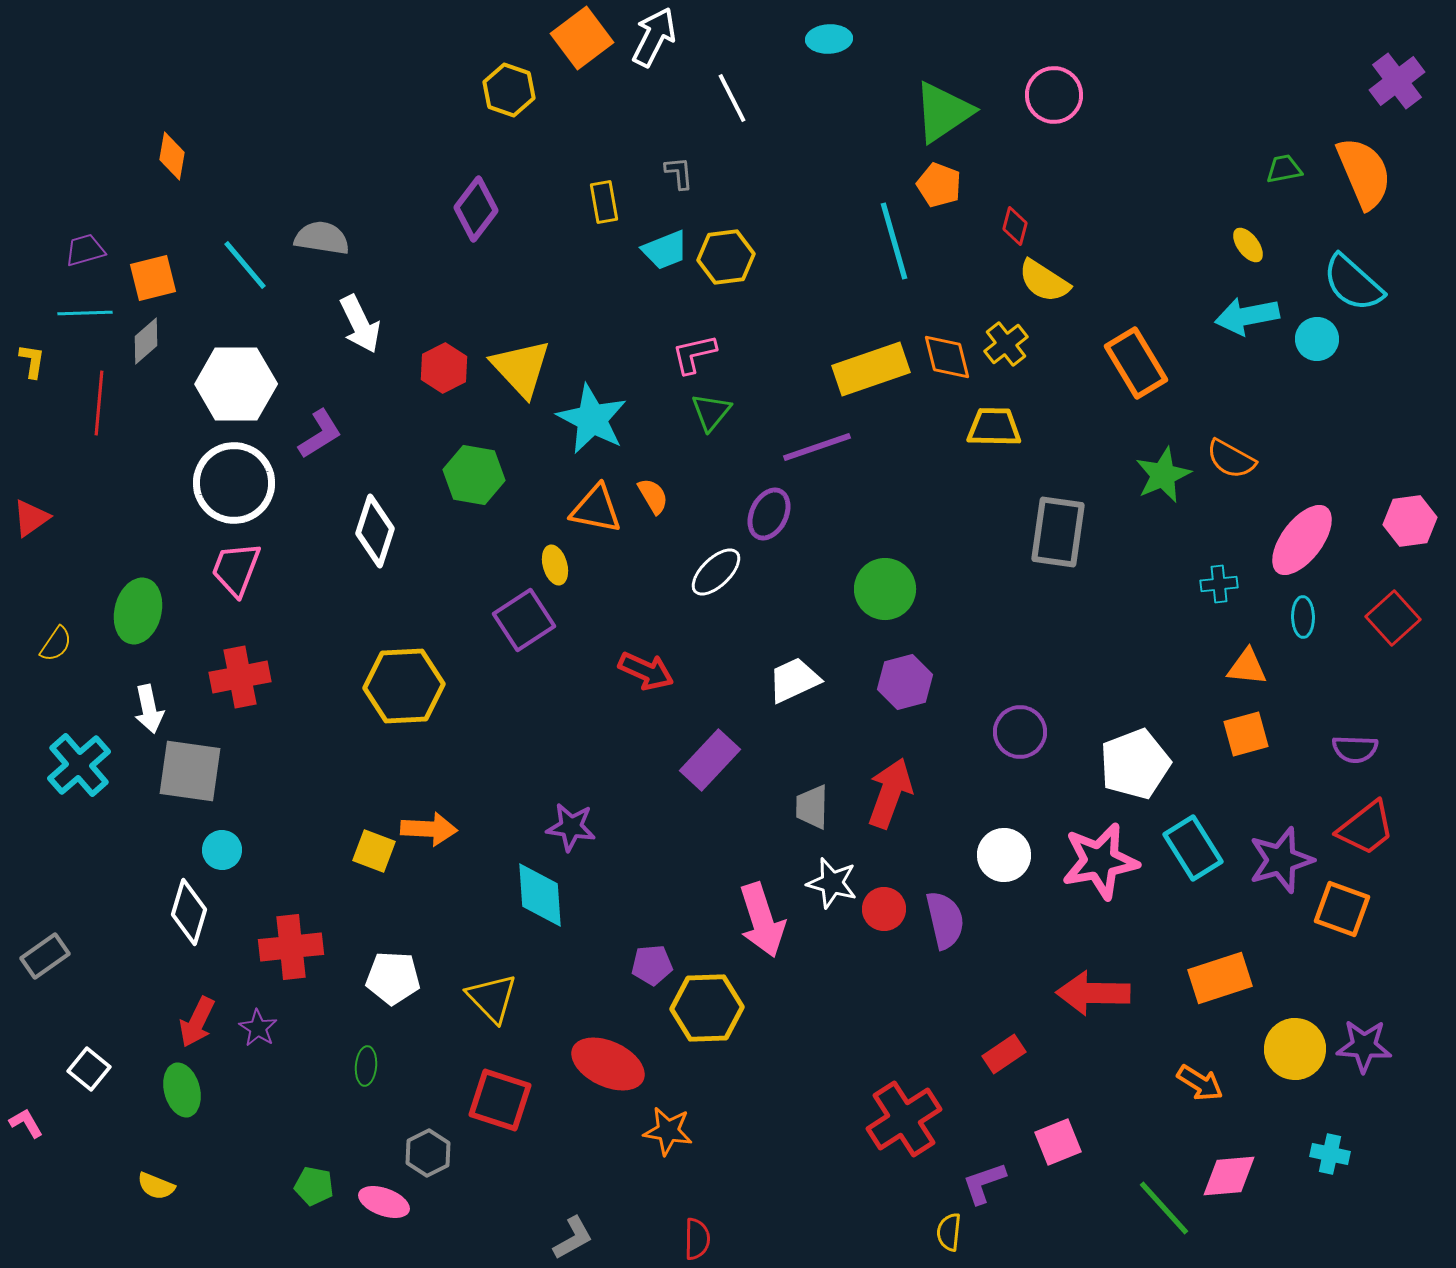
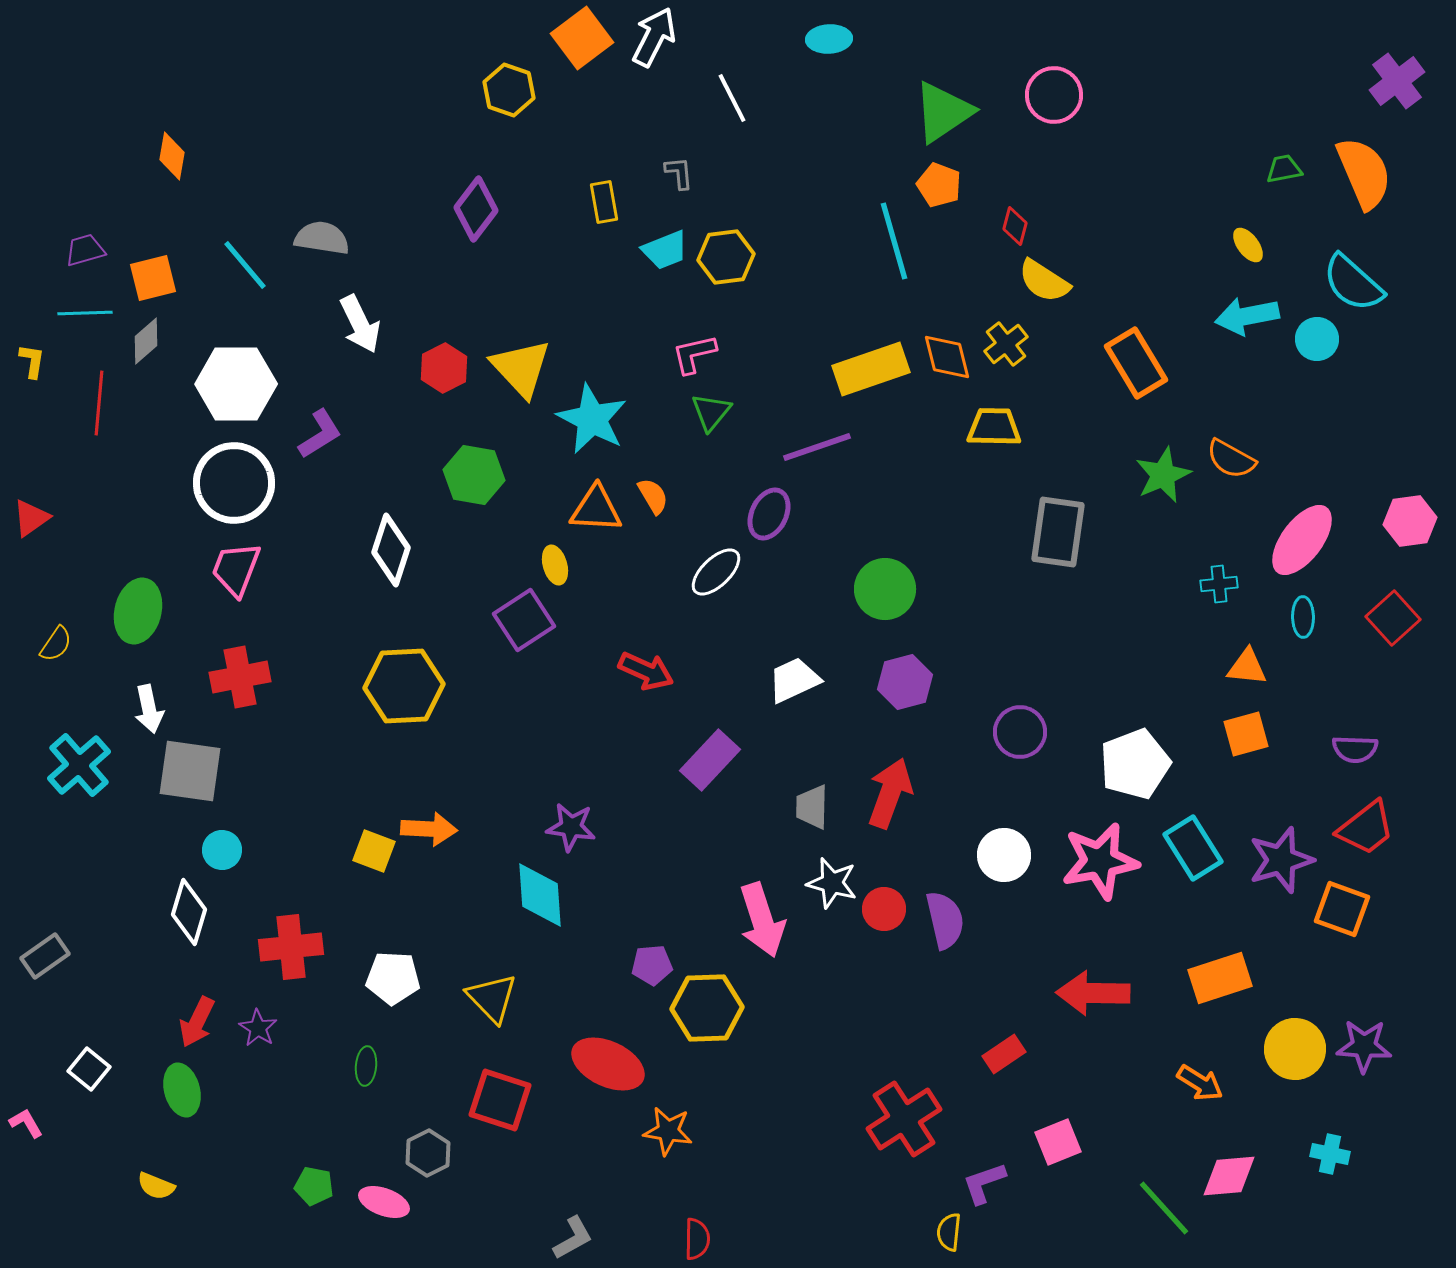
orange triangle at (596, 509): rotated 8 degrees counterclockwise
white diamond at (375, 531): moved 16 px right, 19 px down
